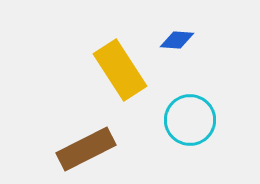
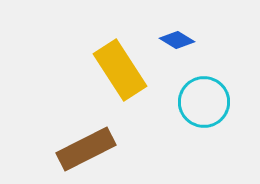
blue diamond: rotated 28 degrees clockwise
cyan circle: moved 14 px right, 18 px up
